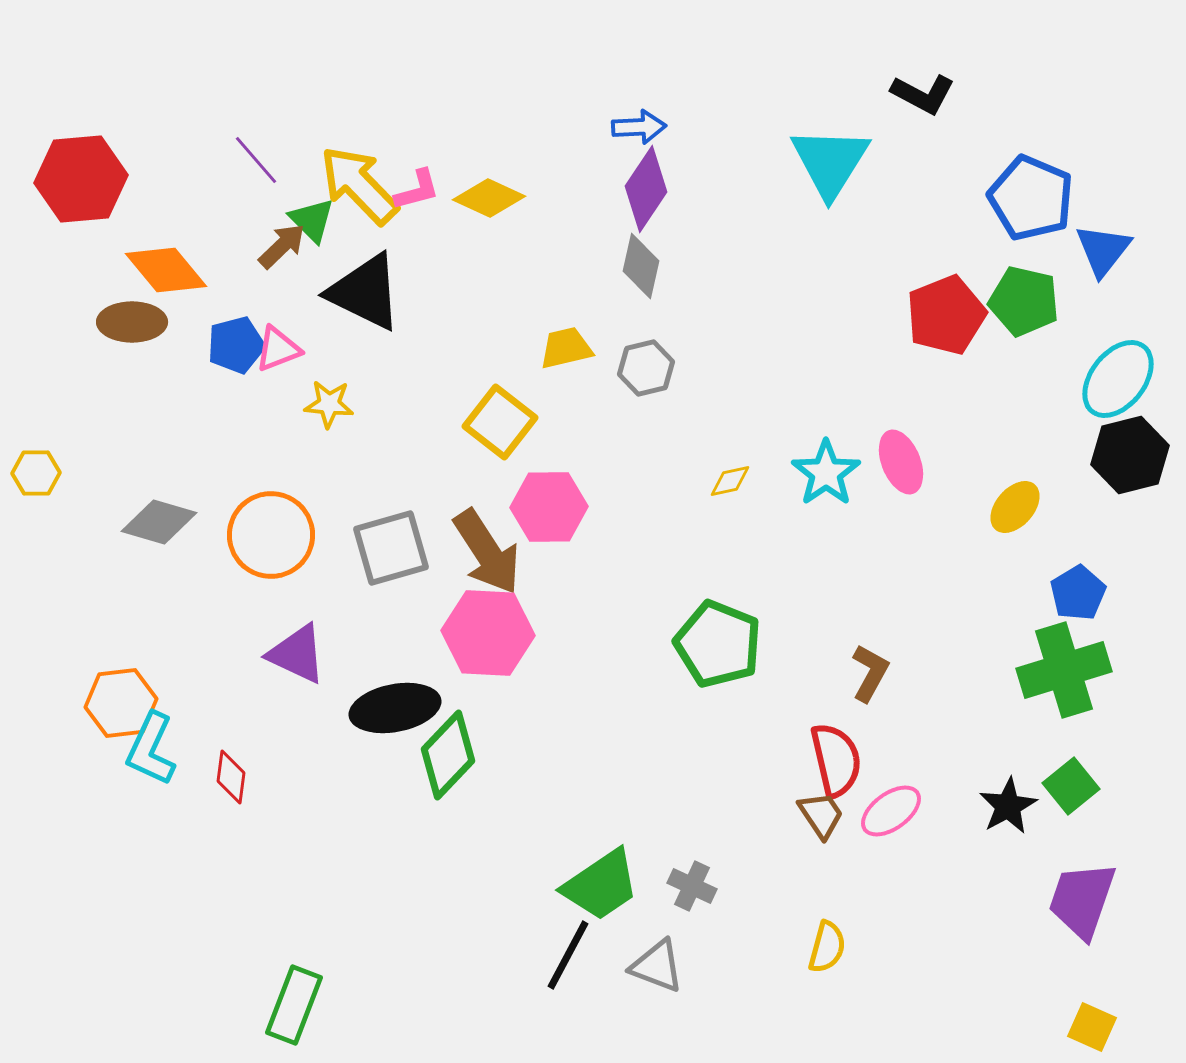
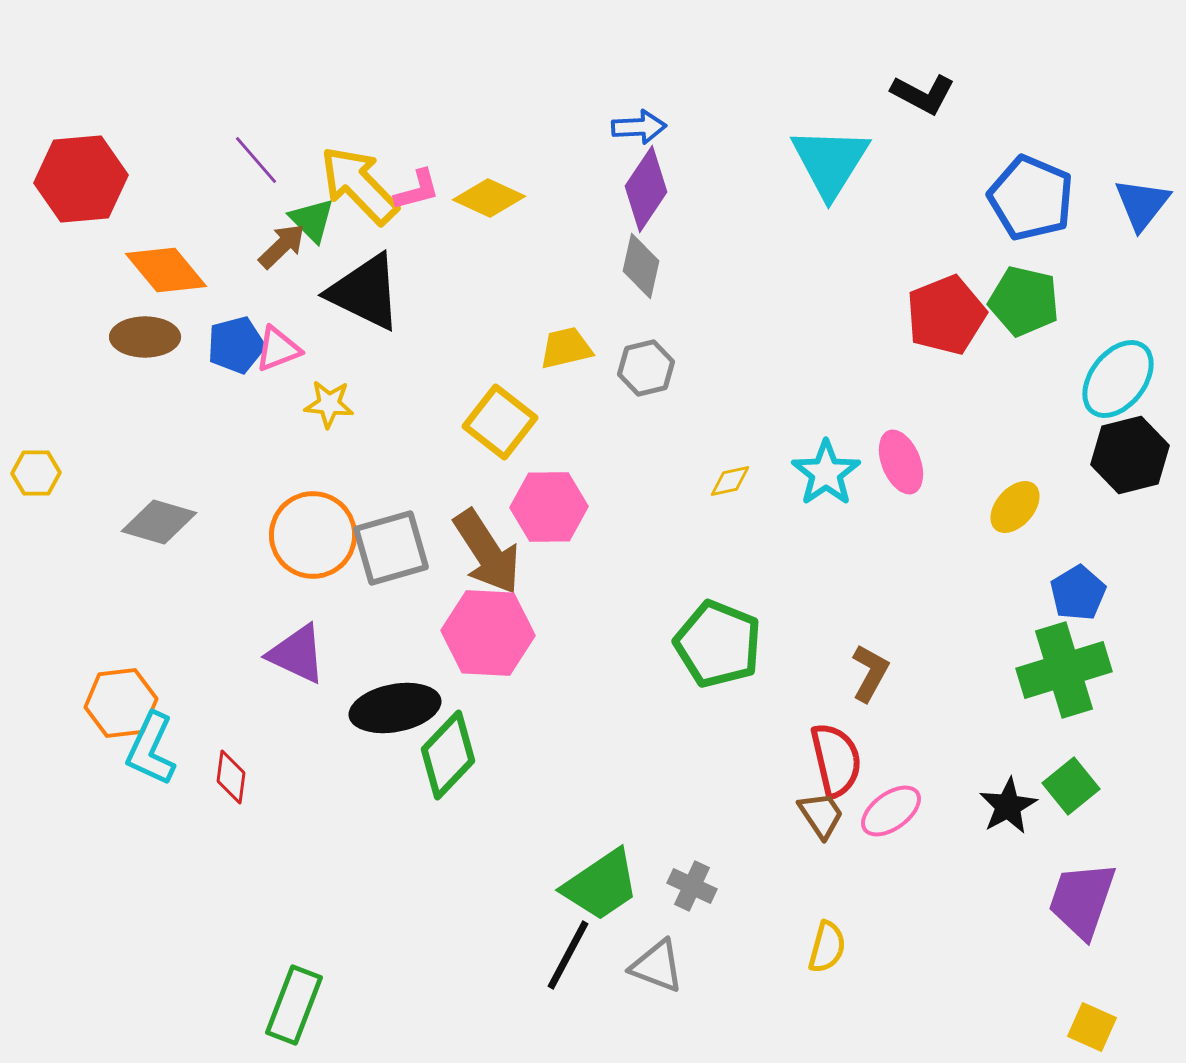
blue triangle at (1103, 250): moved 39 px right, 46 px up
brown ellipse at (132, 322): moved 13 px right, 15 px down
orange circle at (271, 535): moved 42 px right
